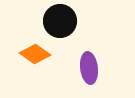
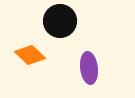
orange diamond: moved 5 px left, 1 px down; rotated 8 degrees clockwise
